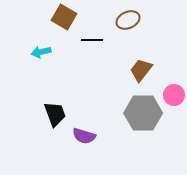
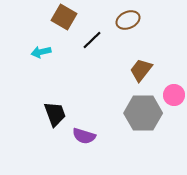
black line: rotated 45 degrees counterclockwise
